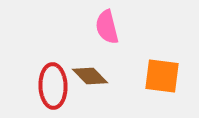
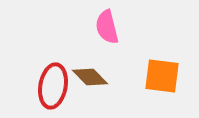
brown diamond: moved 1 px down
red ellipse: rotated 12 degrees clockwise
